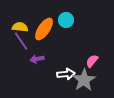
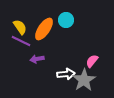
yellow semicircle: rotated 49 degrees clockwise
purple line: rotated 30 degrees counterclockwise
